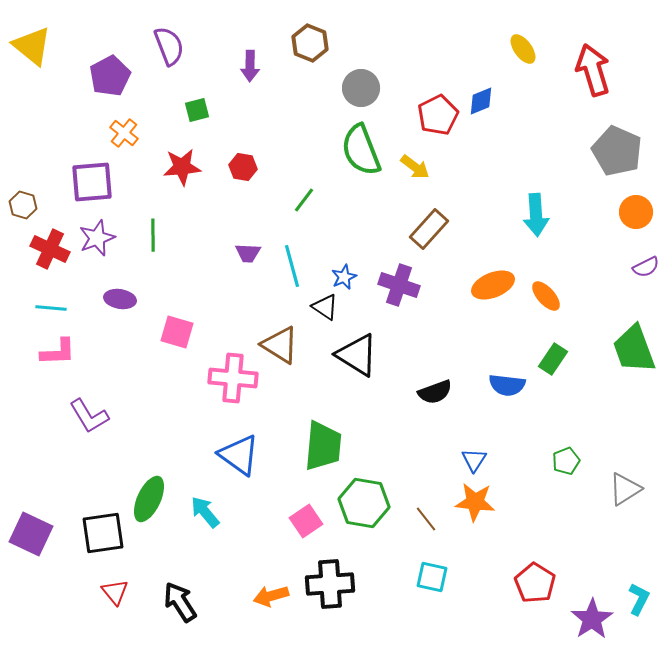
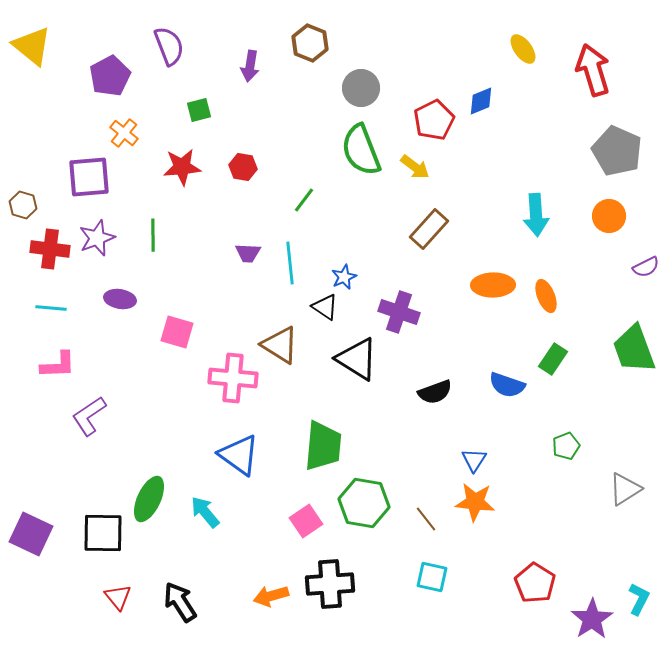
purple arrow at (250, 66): rotated 8 degrees clockwise
green square at (197, 110): moved 2 px right
red pentagon at (438, 115): moved 4 px left, 5 px down
purple square at (92, 182): moved 3 px left, 5 px up
orange circle at (636, 212): moved 27 px left, 4 px down
red cross at (50, 249): rotated 18 degrees counterclockwise
cyan line at (292, 266): moved 2 px left, 3 px up; rotated 9 degrees clockwise
purple cross at (399, 285): moved 27 px down
orange ellipse at (493, 285): rotated 21 degrees clockwise
orange ellipse at (546, 296): rotated 20 degrees clockwise
pink L-shape at (58, 352): moved 13 px down
black triangle at (357, 355): moved 4 px down
blue semicircle at (507, 385): rotated 12 degrees clockwise
purple L-shape at (89, 416): rotated 87 degrees clockwise
green pentagon at (566, 461): moved 15 px up
black square at (103, 533): rotated 9 degrees clockwise
red triangle at (115, 592): moved 3 px right, 5 px down
